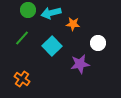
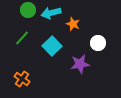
orange star: rotated 16 degrees clockwise
